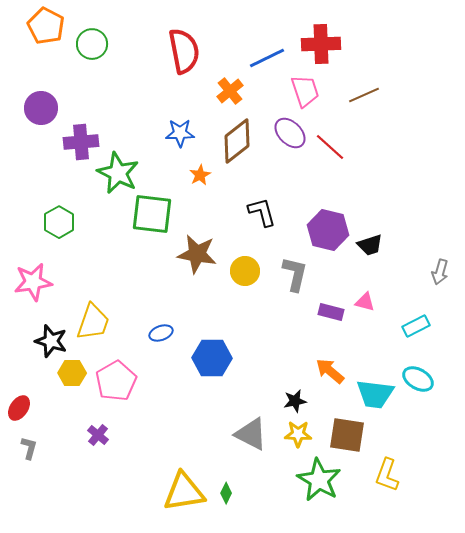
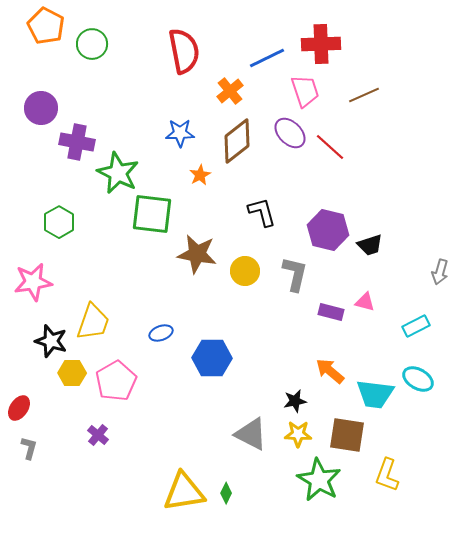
purple cross at (81, 142): moved 4 px left; rotated 16 degrees clockwise
